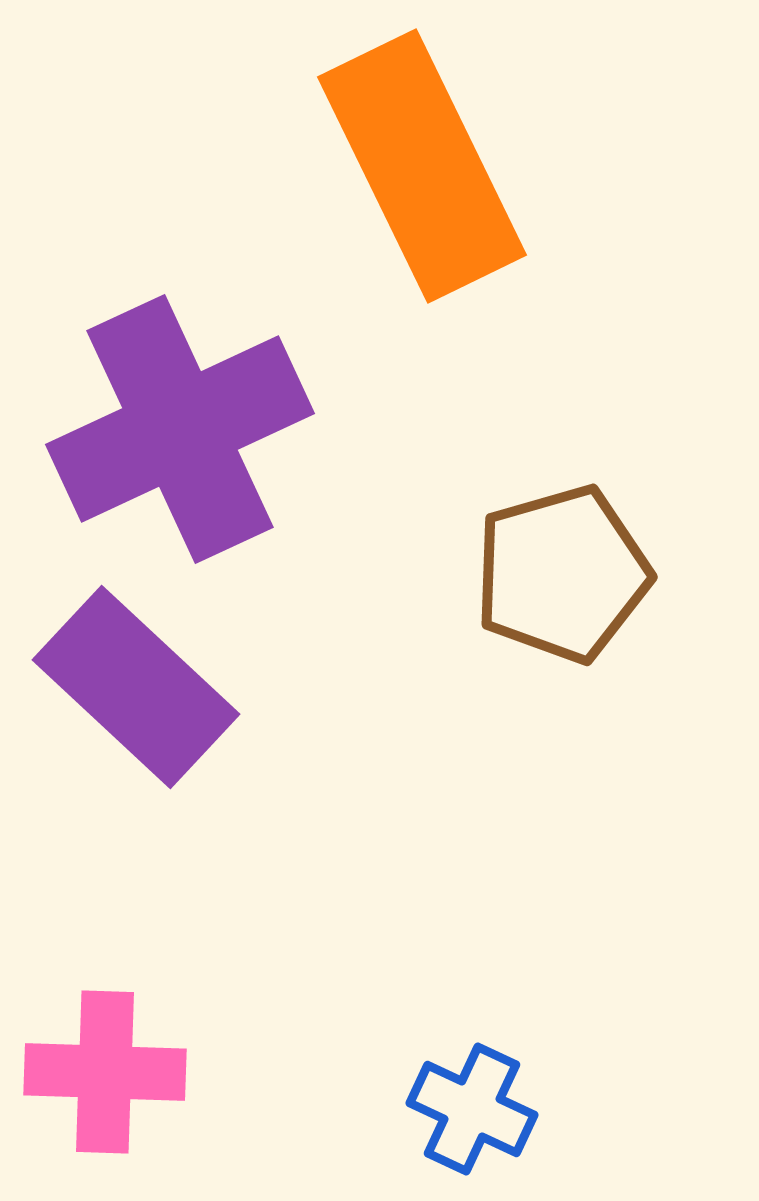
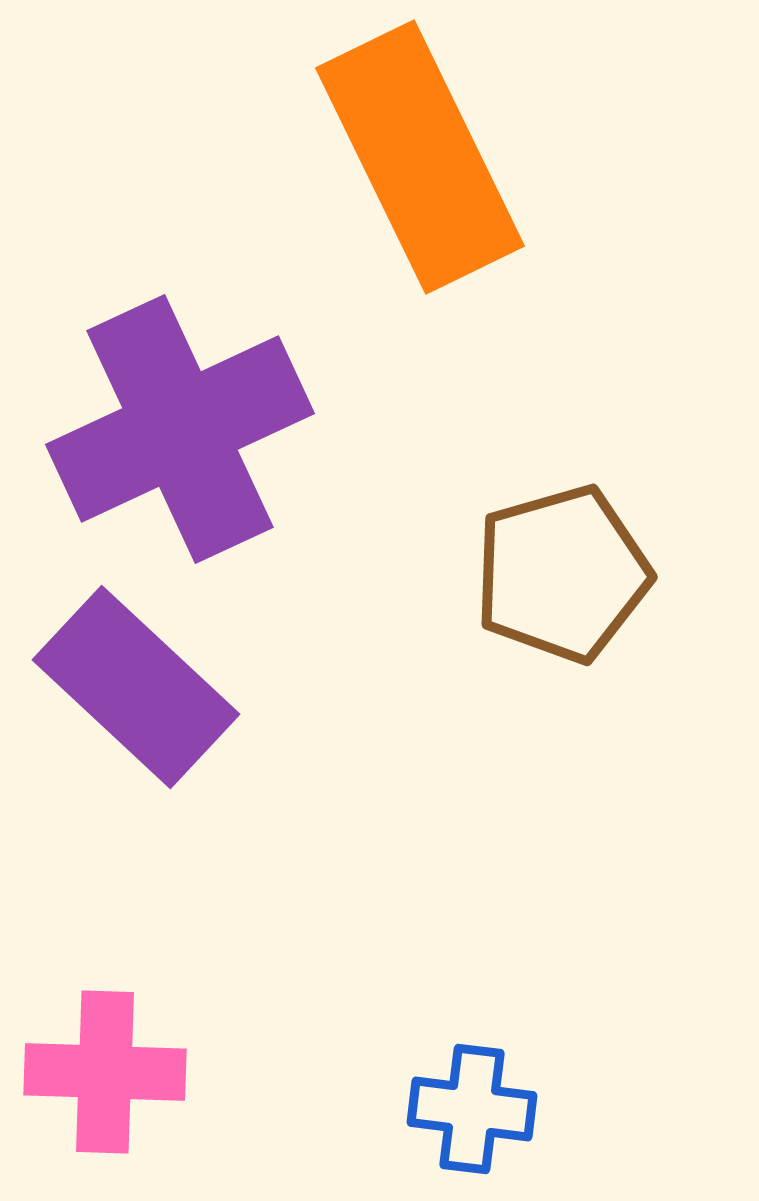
orange rectangle: moved 2 px left, 9 px up
blue cross: rotated 18 degrees counterclockwise
